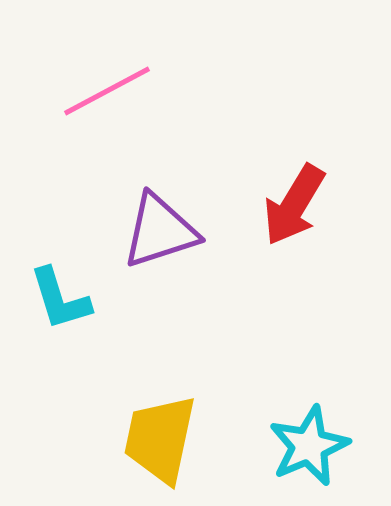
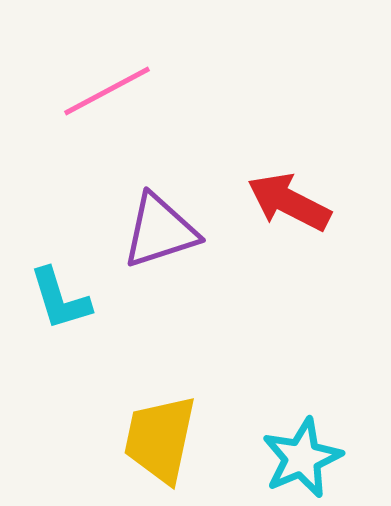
red arrow: moved 5 px left, 3 px up; rotated 86 degrees clockwise
cyan star: moved 7 px left, 12 px down
